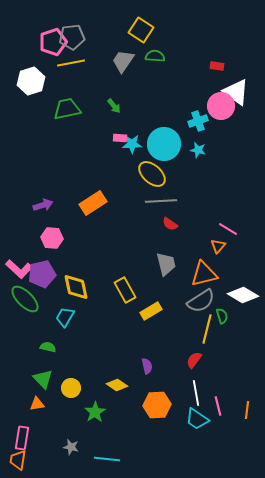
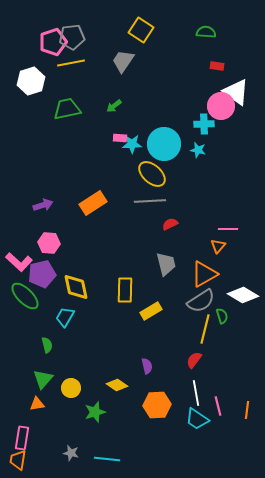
green semicircle at (155, 56): moved 51 px right, 24 px up
green arrow at (114, 106): rotated 91 degrees clockwise
cyan cross at (198, 121): moved 6 px right, 3 px down; rotated 18 degrees clockwise
gray line at (161, 201): moved 11 px left
red semicircle at (170, 224): rotated 119 degrees clockwise
pink line at (228, 229): rotated 30 degrees counterclockwise
pink hexagon at (52, 238): moved 3 px left, 5 px down
pink L-shape at (19, 269): moved 7 px up
orange triangle at (204, 274): rotated 16 degrees counterclockwise
yellow rectangle at (125, 290): rotated 30 degrees clockwise
green ellipse at (25, 299): moved 3 px up
yellow line at (207, 329): moved 2 px left
green semicircle at (48, 347): moved 1 px left, 2 px up; rotated 63 degrees clockwise
green triangle at (43, 379): rotated 25 degrees clockwise
green star at (95, 412): rotated 15 degrees clockwise
gray star at (71, 447): moved 6 px down
